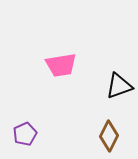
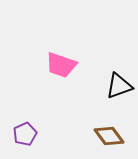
pink trapezoid: rotated 28 degrees clockwise
brown diamond: rotated 64 degrees counterclockwise
